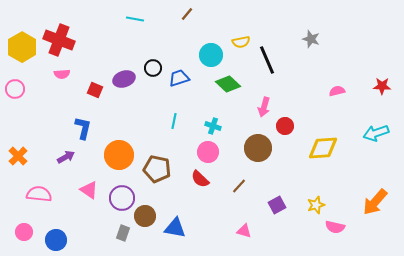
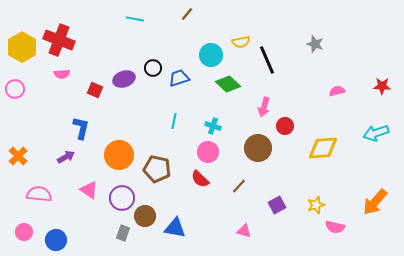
gray star at (311, 39): moved 4 px right, 5 px down
blue L-shape at (83, 128): moved 2 px left
